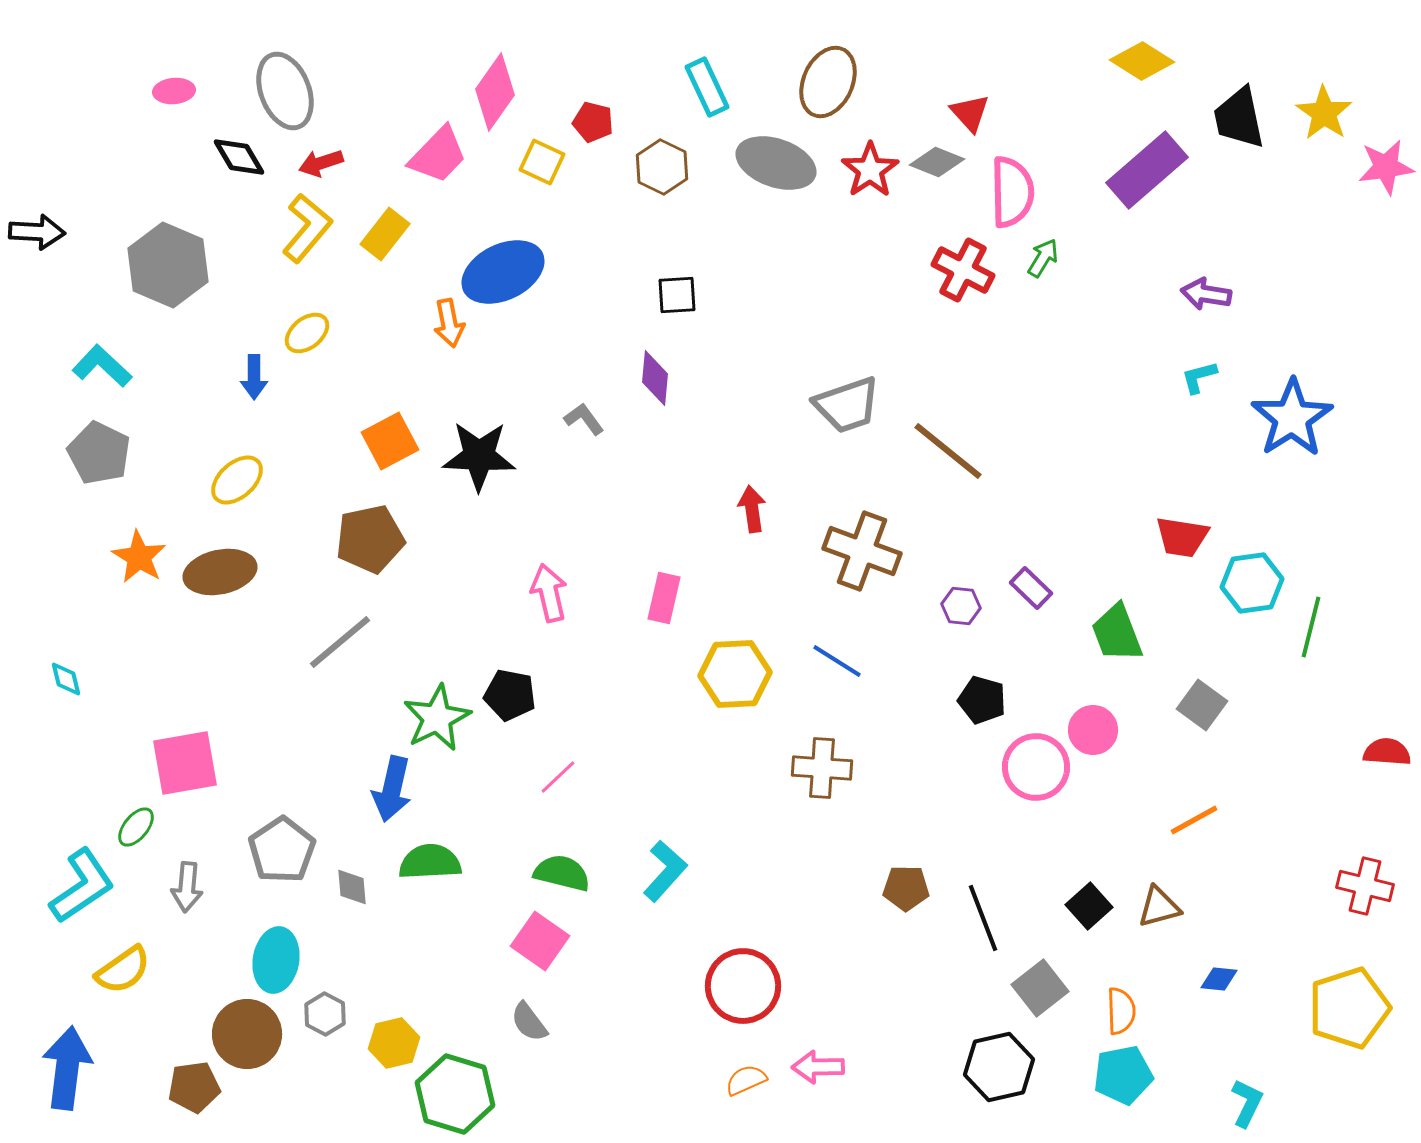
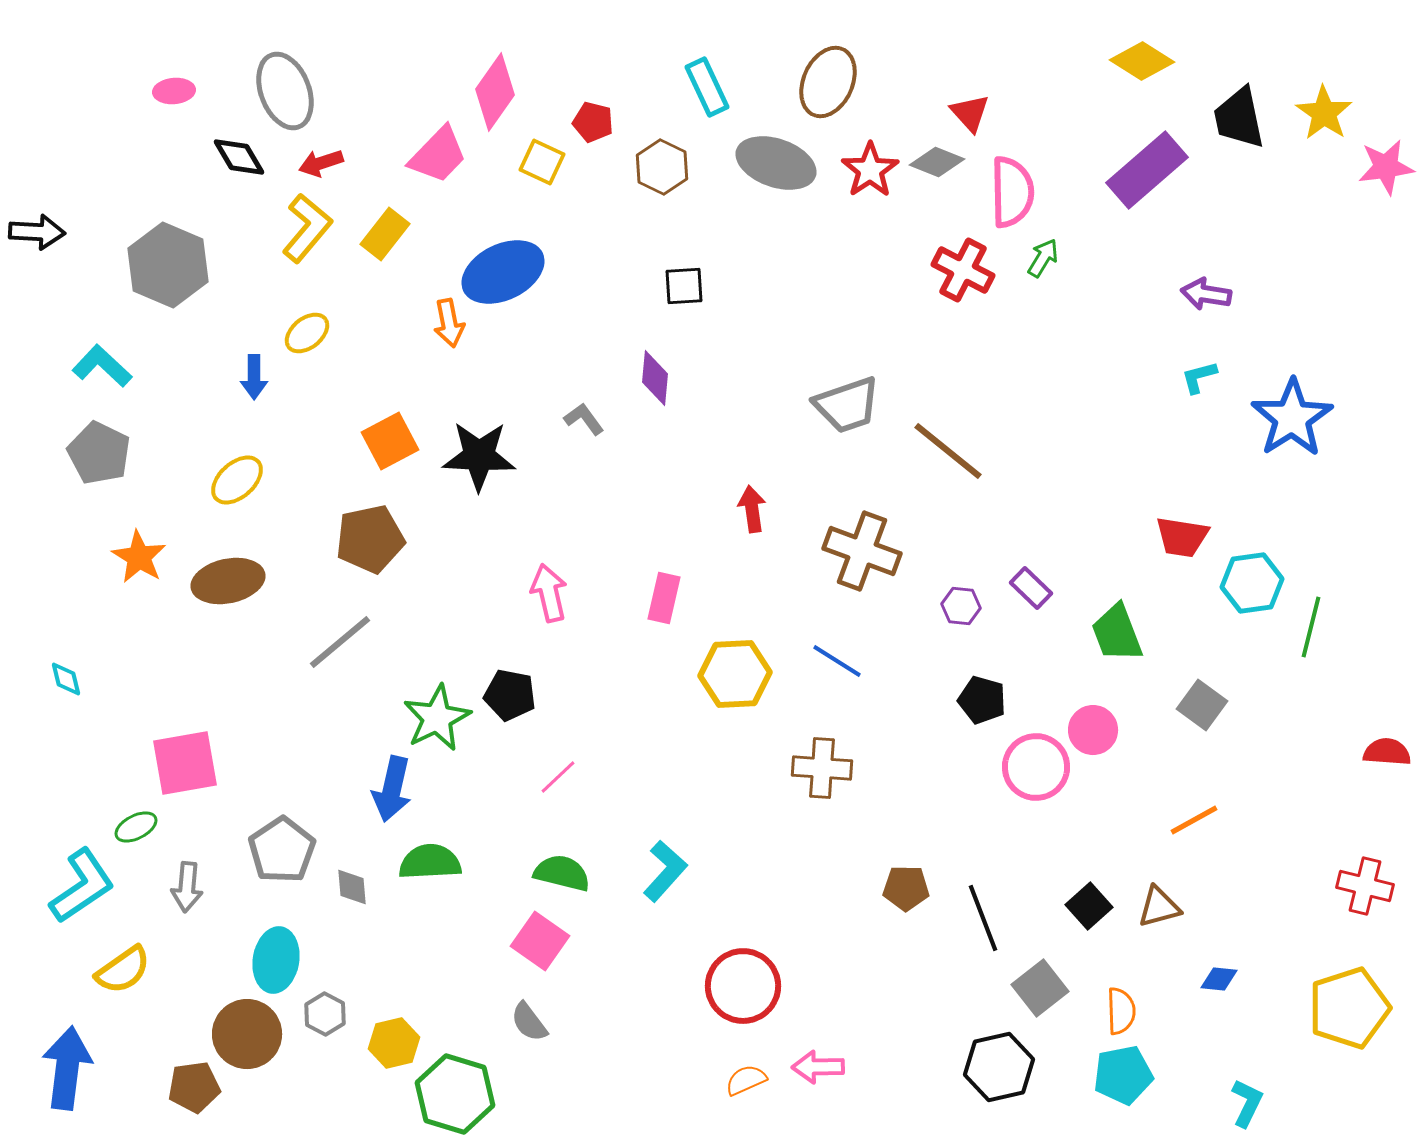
black square at (677, 295): moved 7 px right, 9 px up
brown ellipse at (220, 572): moved 8 px right, 9 px down
green ellipse at (136, 827): rotated 24 degrees clockwise
